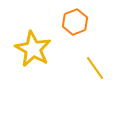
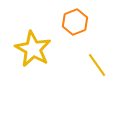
yellow line: moved 2 px right, 3 px up
